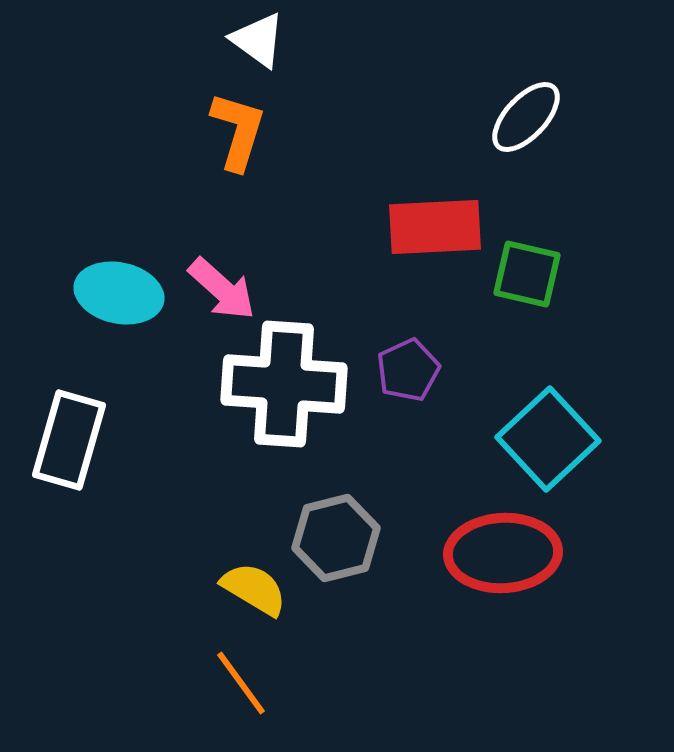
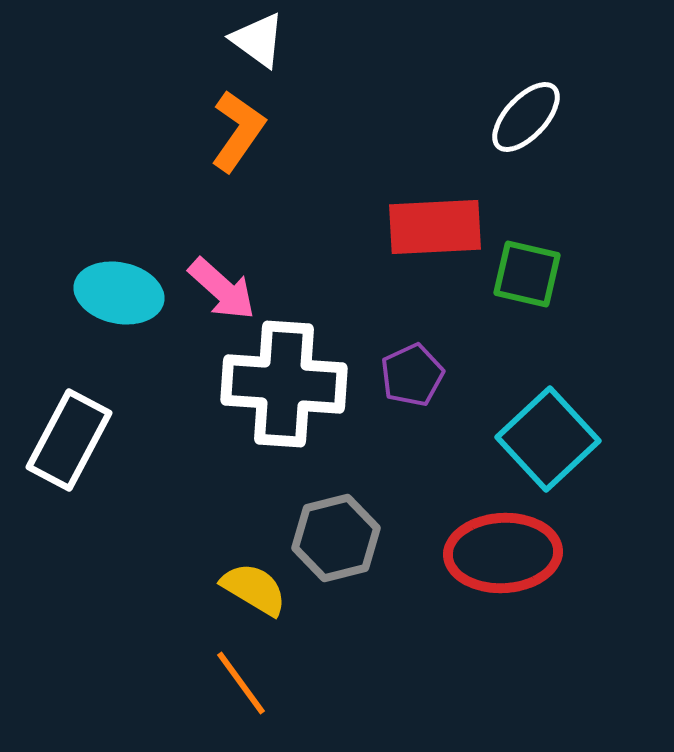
orange L-shape: rotated 18 degrees clockwise
purple pentagon: moved 4 px right, 5 px down
white rectangle: rotated 12 degrees clockwise
